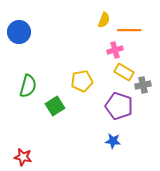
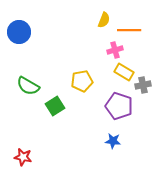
green semicircle: rotated 105 degrees clockwise
